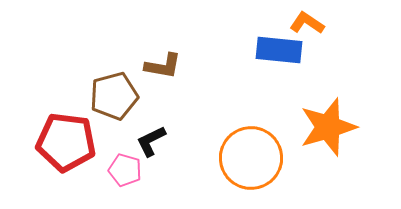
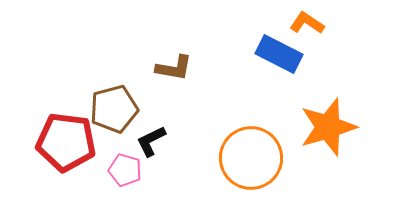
blue rectangle: moved 4 px down; rotated 21 degrees clockwise
brown L-shape: moved 11 px right, 2 px down
brown pentagon: moved 13 px down
